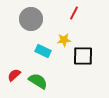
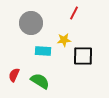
gray circle: moved 4 px down
cyan rectangle: rotated 21 degrees counterclockwise
red semicircle: rotated 24 degrees counterclockwise
green semicircle: moved 2 px right
